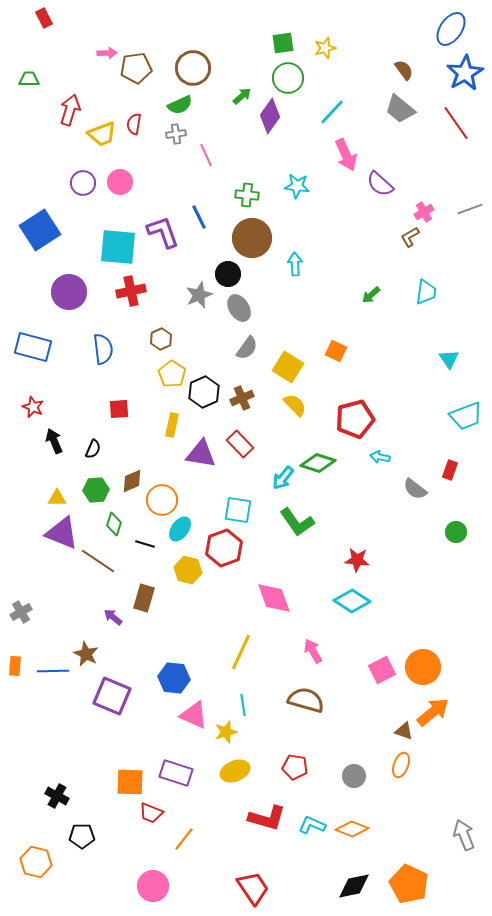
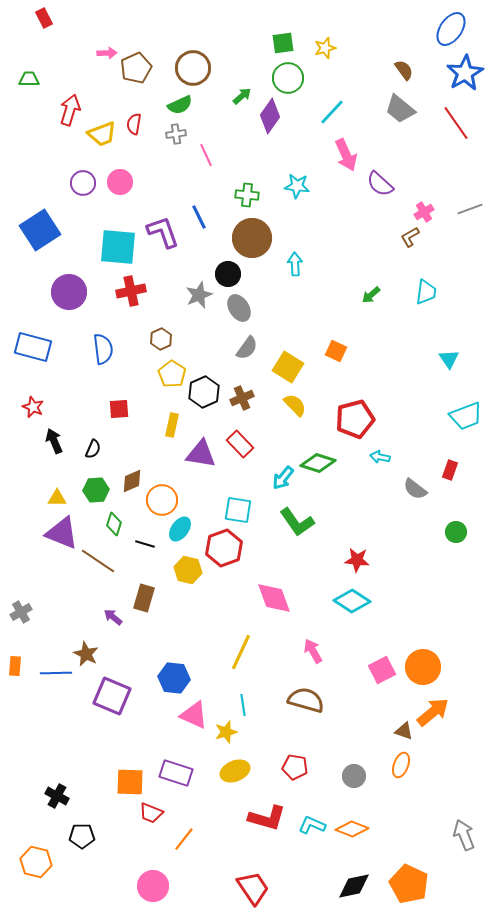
brown pentagon at (136, 68): rotated 16 degrees counterclockwise
blue line at (53, 671): moved 3 px right, 2 px down
